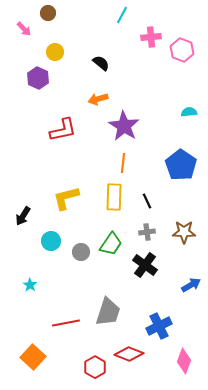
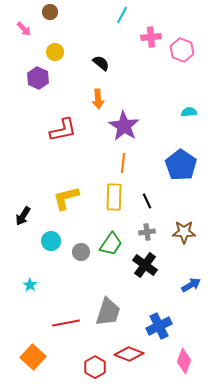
brown circle: moved 2 px right, 1 px up
orange arrow: rotated 78 degrees counterclockwise
